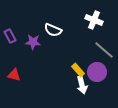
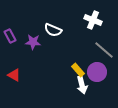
white cross: moved 1 px left
red triangle: rotated 16 degrees clockwise
